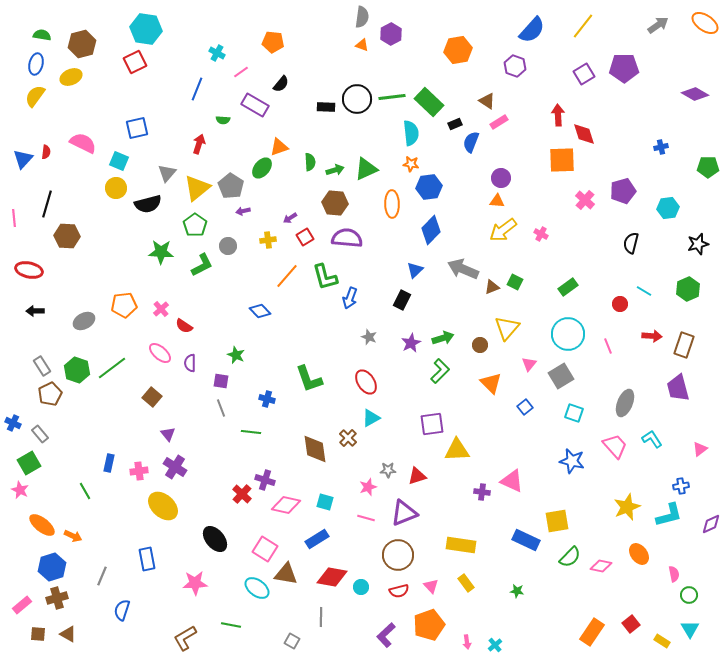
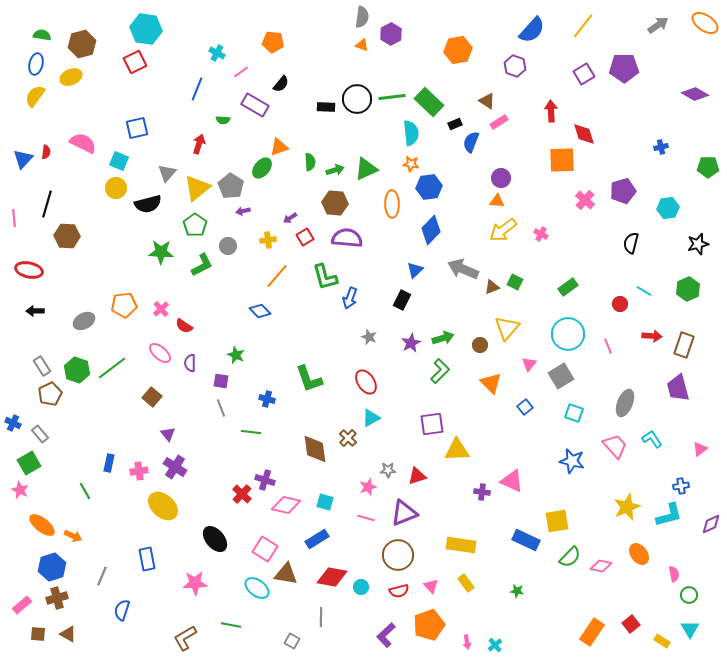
red arrow at (558, 115): moved 7 px left, 4 px up
orange line at (287, 276): moved 10 px left
